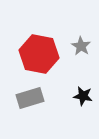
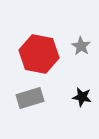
black star: moved 1 px left, 1 px down
